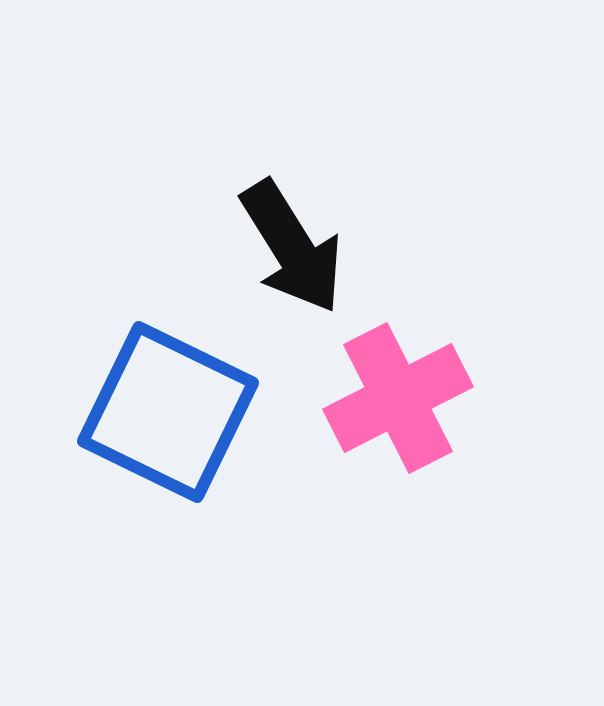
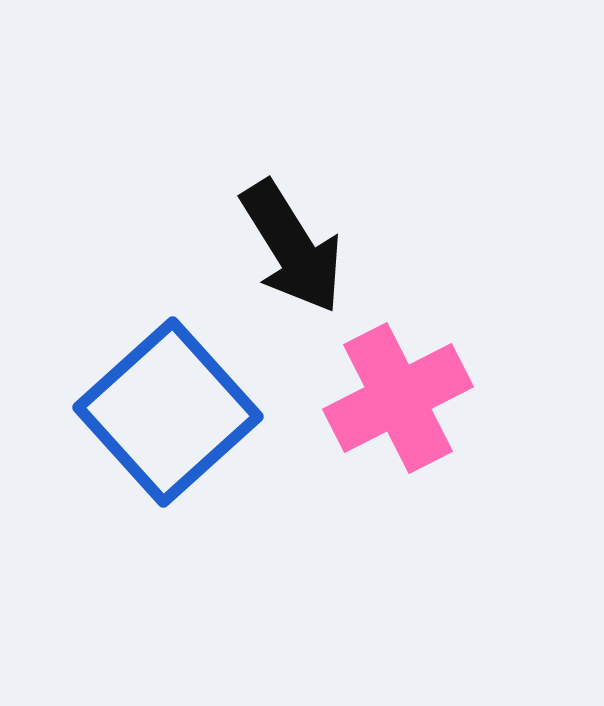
blue square: rotated 22 degrees clockwise
